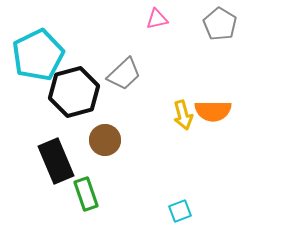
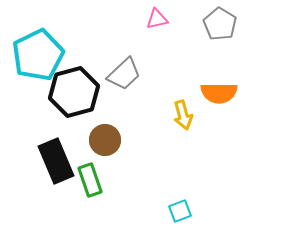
orange semicircle: moved 6 px right, 18 px up
green rectangle: moved 4 px right, 14 px up
